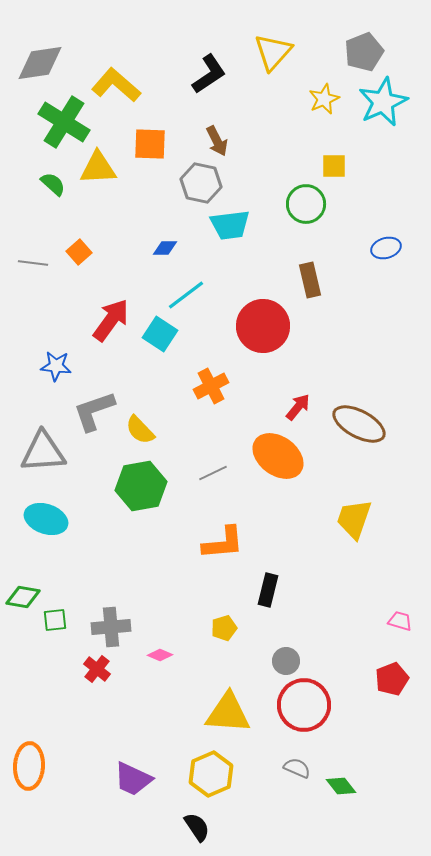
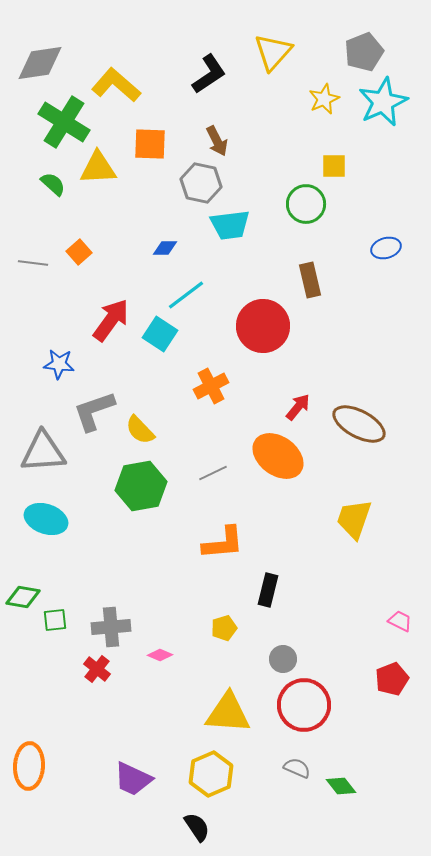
blue star at (56, 366): moved 3 px right, 2 px up
pink trapezoid at (400, 621): rotated 10 degrees clockwise
gray circle at (286, 661): moved 3 px left, 2 px up
